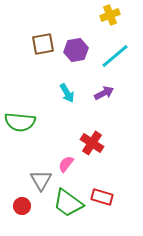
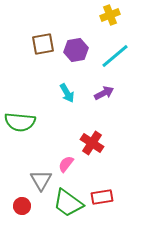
red rectangle: rotated 25 degrees counterclockwise
